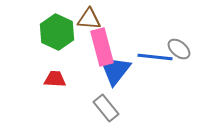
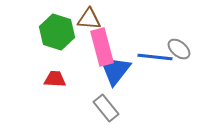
green hexagon: rotated 8 degrees counterclockwise
